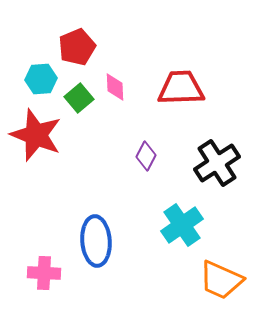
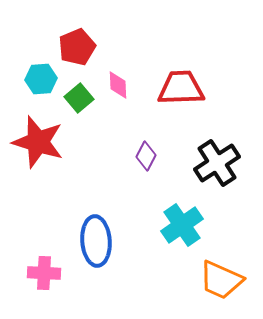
pink diamond: moved 3 px right, 2 px up
red star: moved 2 px right, 7 px down; rotated 4 degrees counterclockwise
